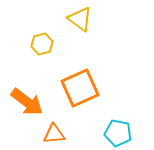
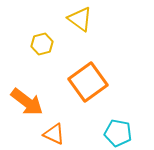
orange square: moved 8 px right, 6 px up; rotated 12 degrees counterclockwise
orange triangle: rotated 30 degrees clockwise
